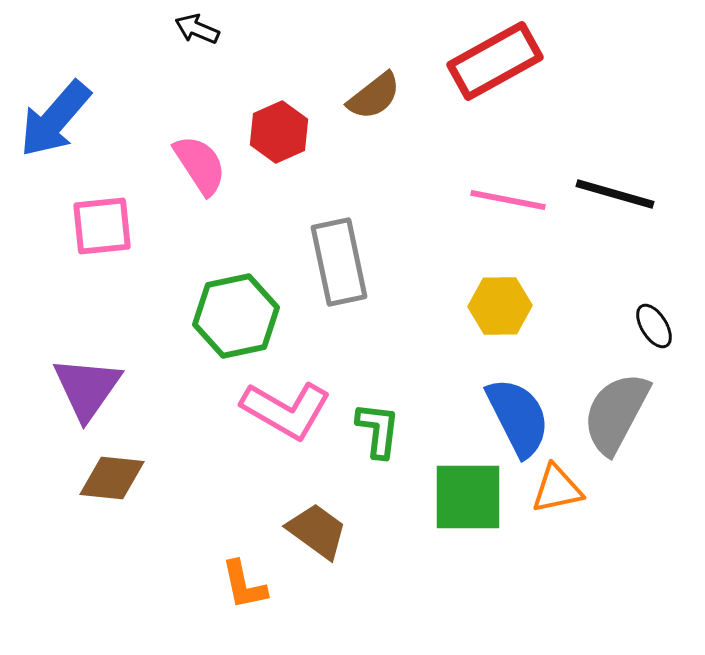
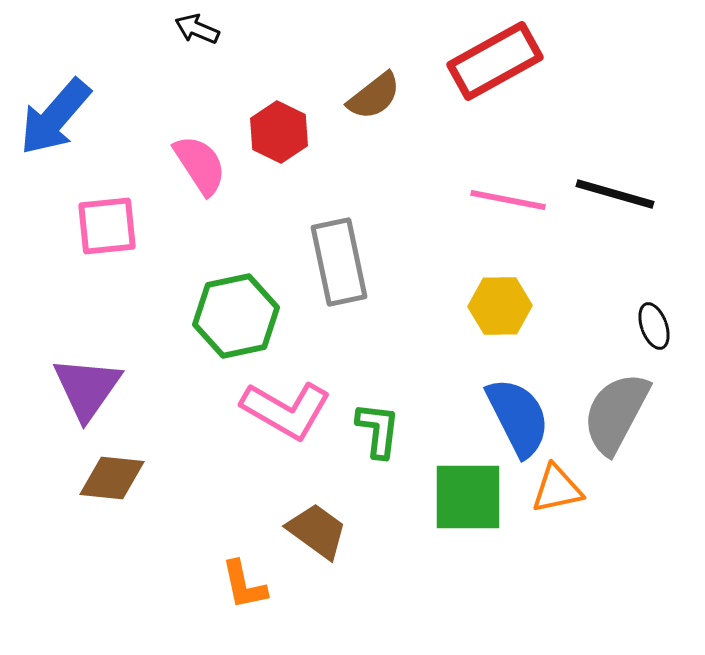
blue arrow: moved 2 px up
red hexagon: rotated 10 degrees counterclockwise
pink square: moved 5 px right
black ellipse: rotated 12 degrees clockwise
